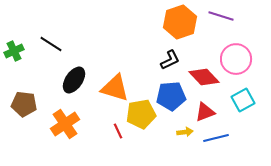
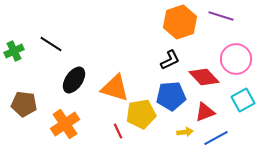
blue line: rotated 15 degrees counterclockwise
